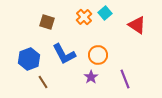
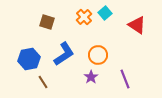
blue L-shape: rotated 95 degrees counterclockwise
blue hexagon: rotated 10 degrees clockwise
